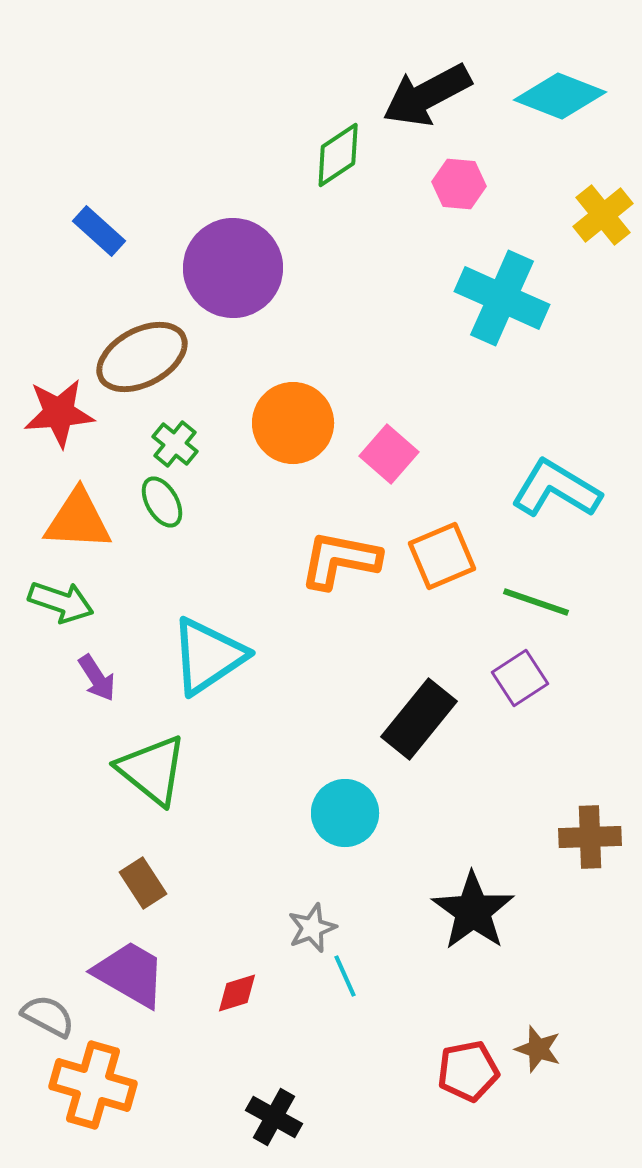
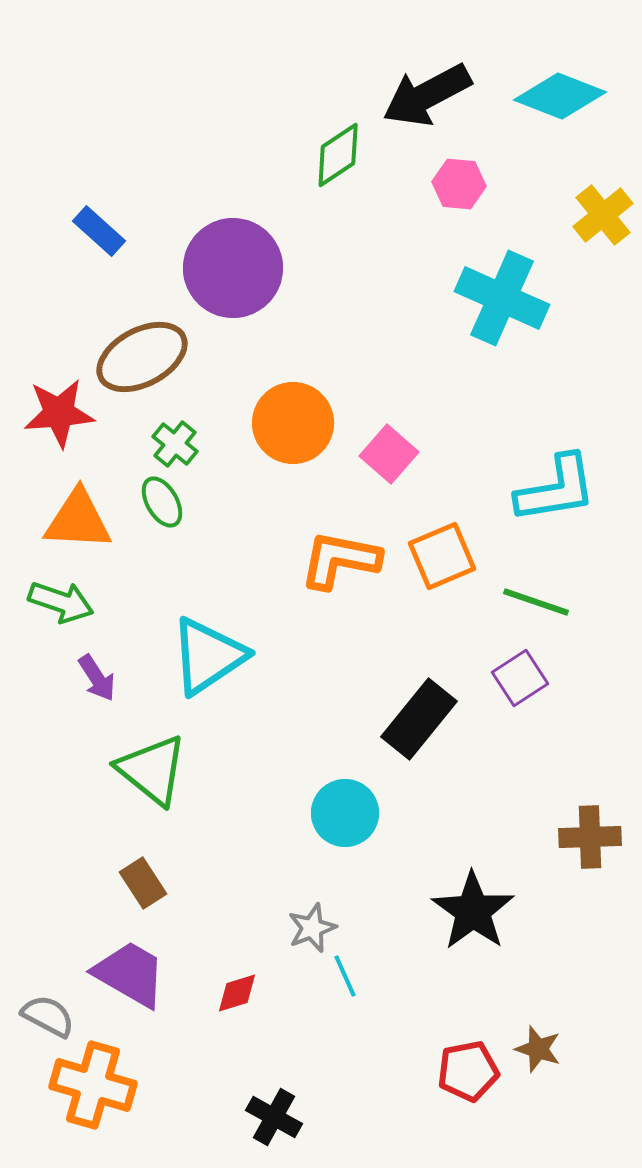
cyan L-shape: rotated 140 degrees clockwise
